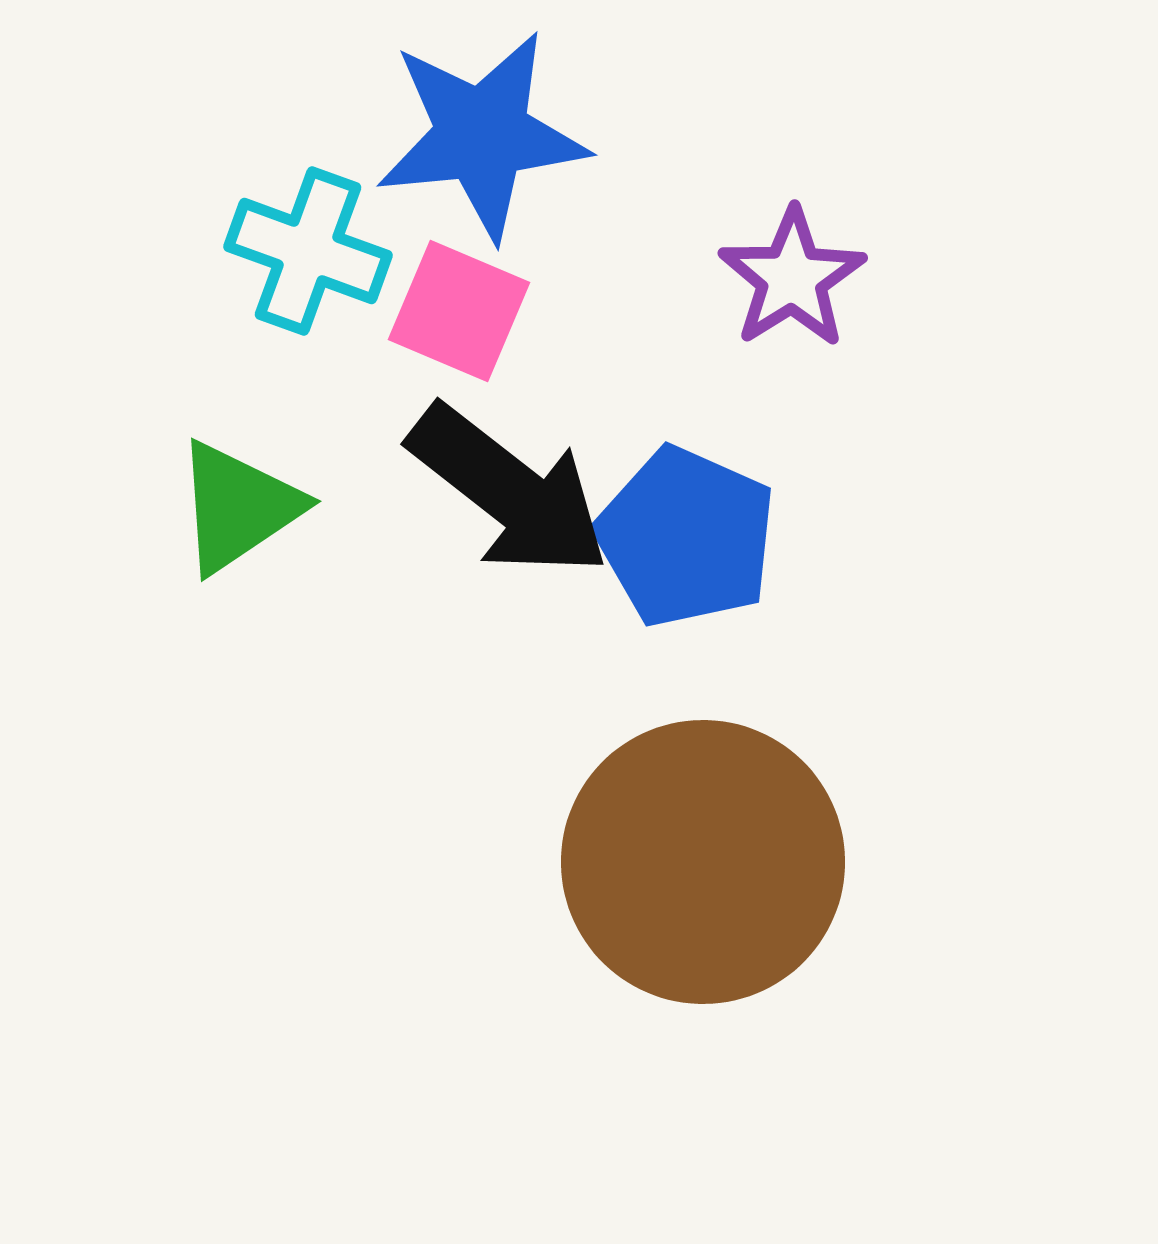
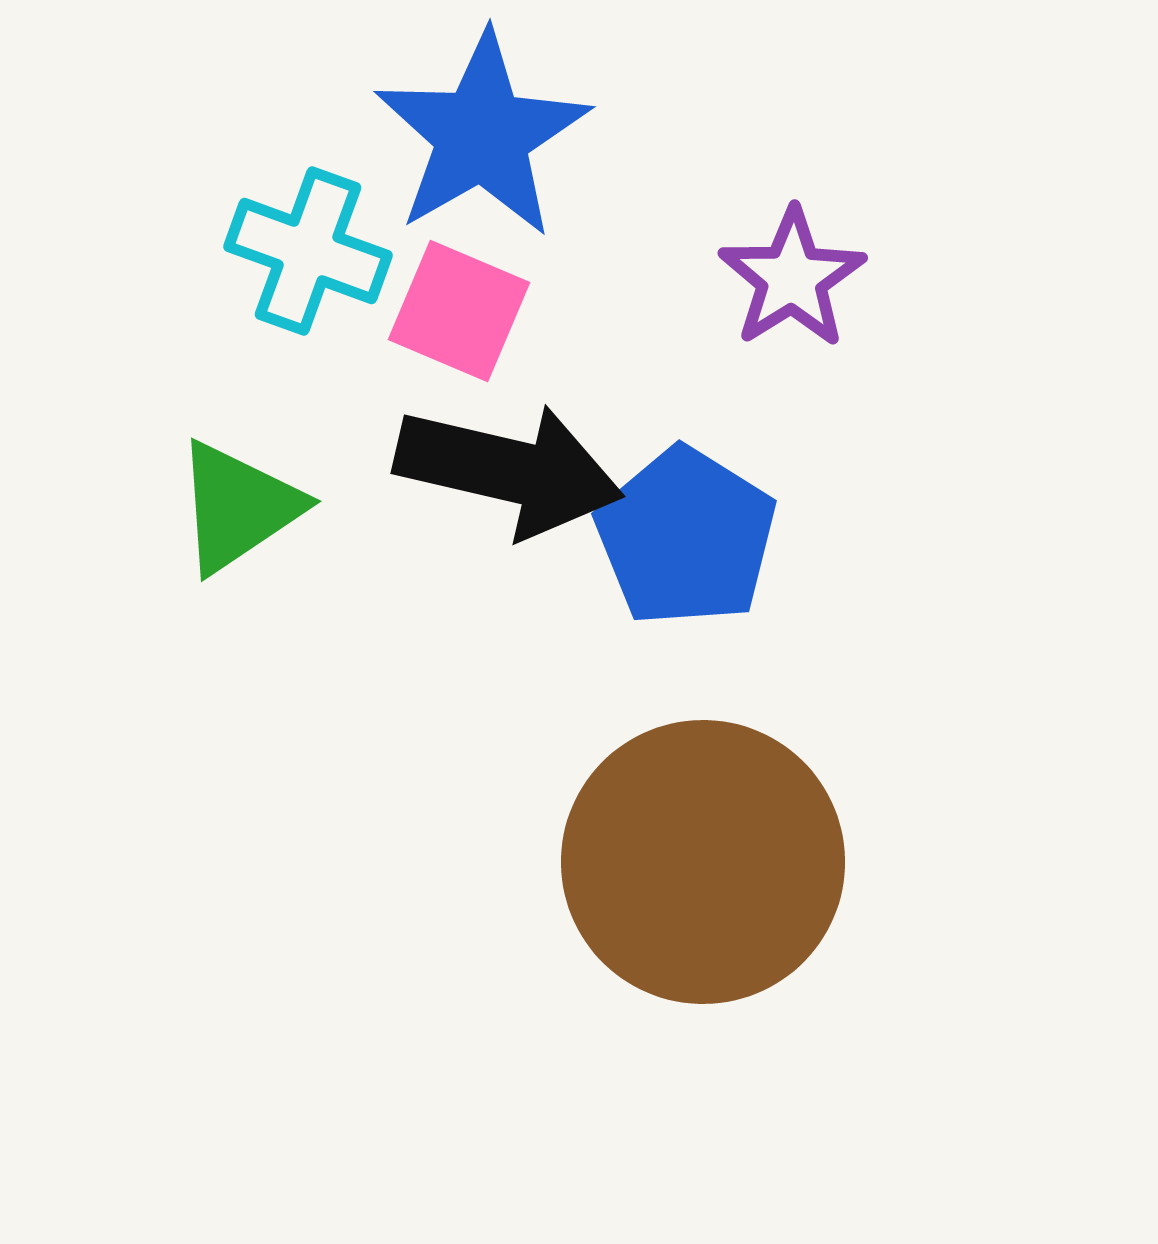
blue star: rotated 24 degrees counterclockwise
black arrow: moved 21 px up; rotated 25 degrees counterclockwise
blue pentagon: rotated 8 degrees clockwise
